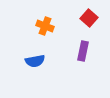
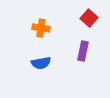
orange cross: moved 4 px left, 2 px down; rotated 12 degrees counterclockwise
blue semicircle: moved 6 px right, 2 px down
